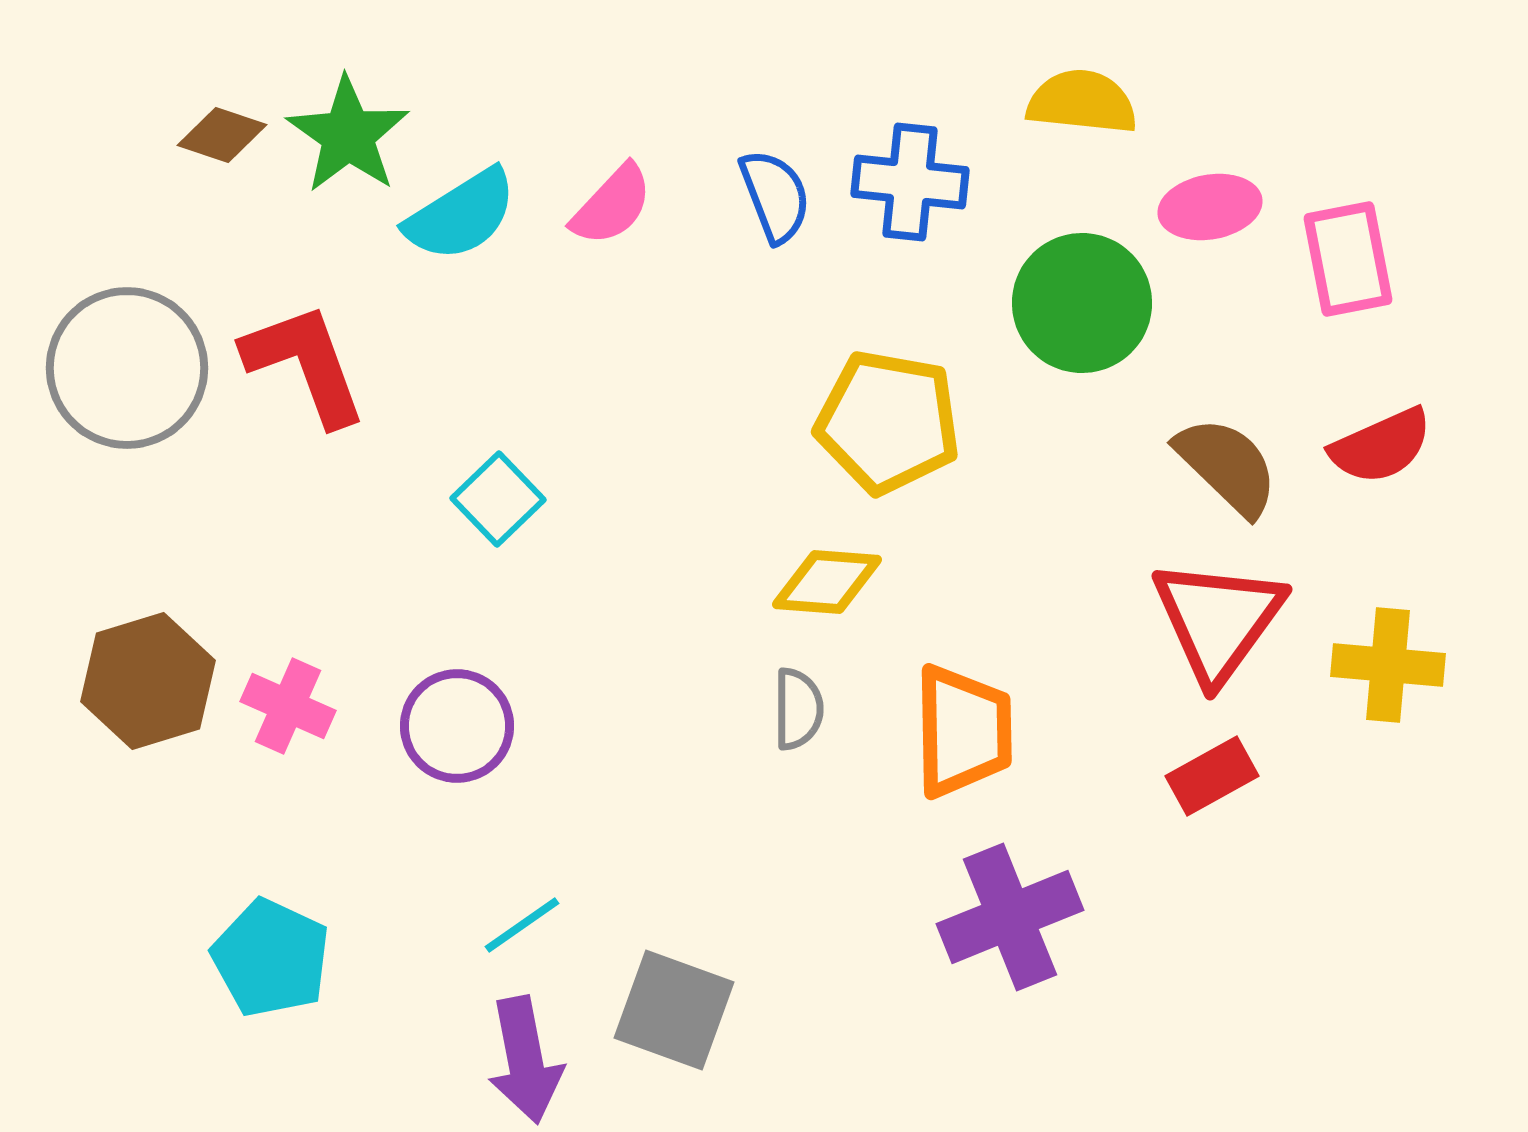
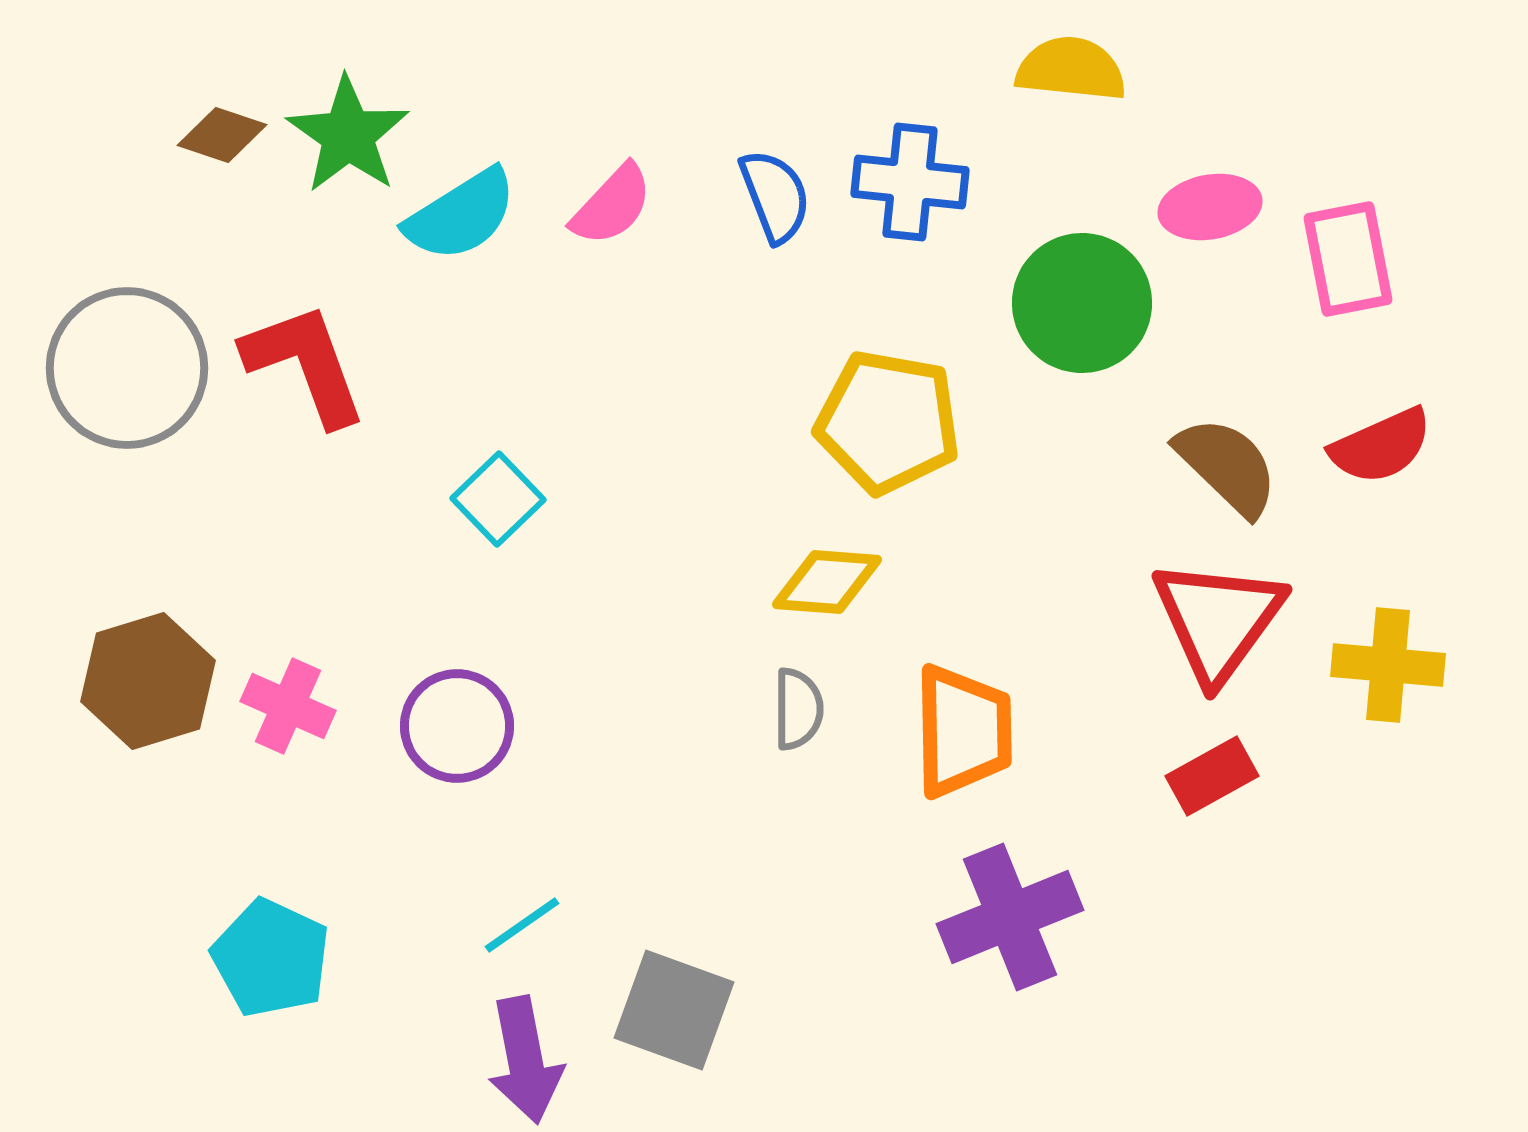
yellow semicircle: moved 11 px left, 33 px up
